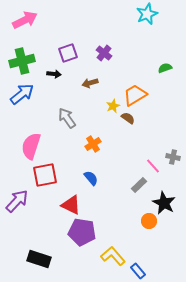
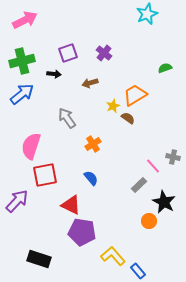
black star: moved 1 px up
